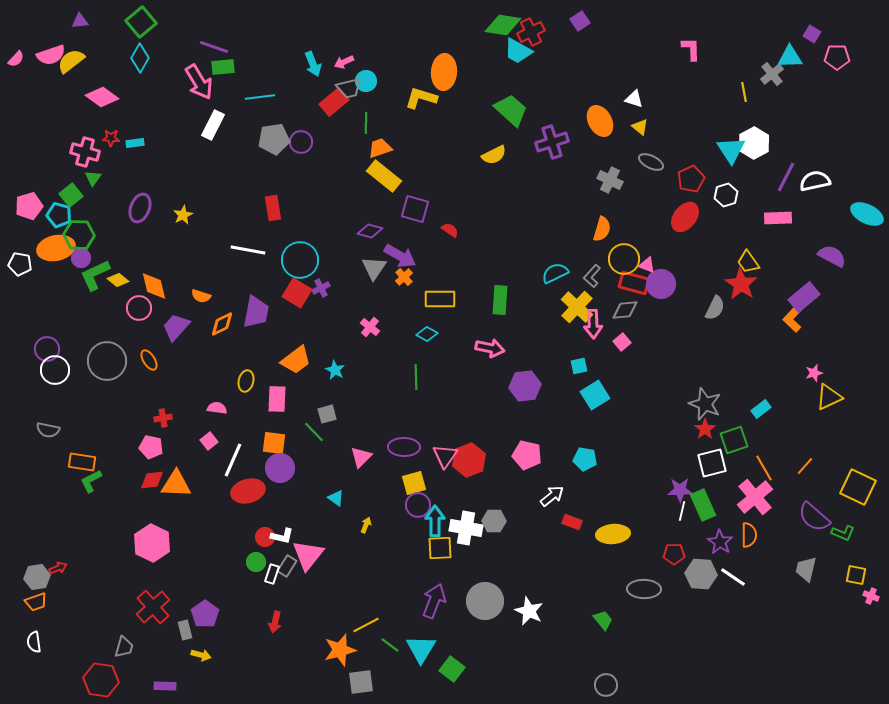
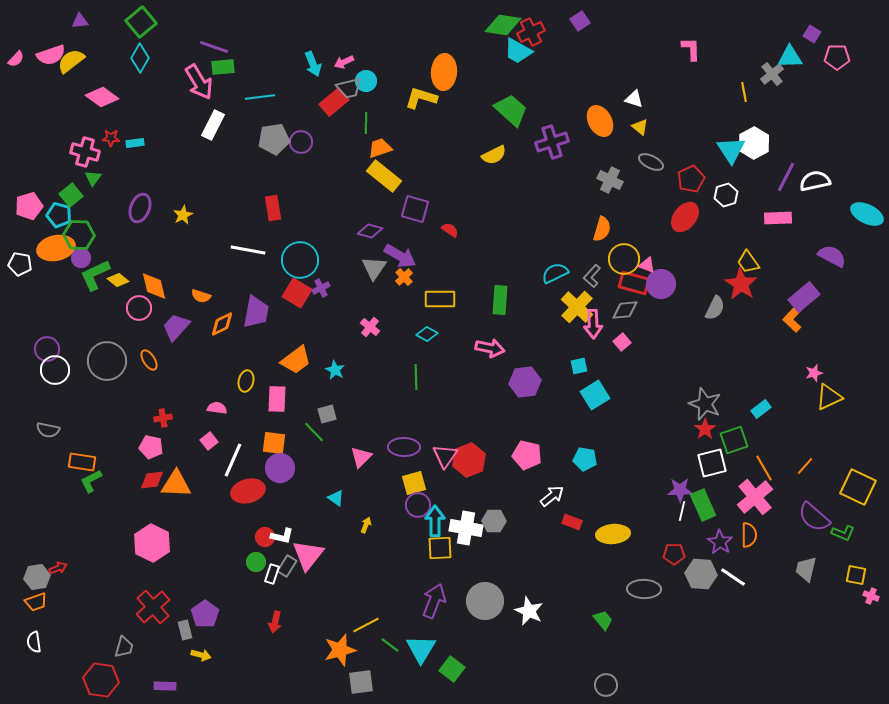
purple hexagon at (525, 386): moved 4 px up
